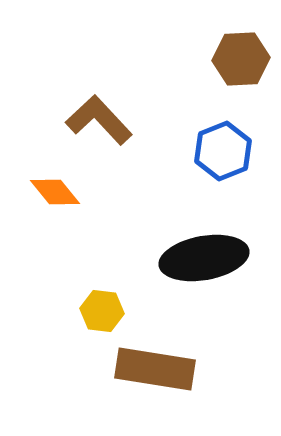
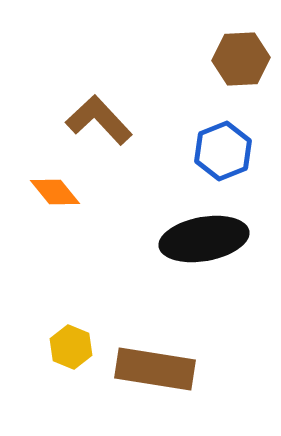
black ellipse: moved 19 px up
yellow hexagon: moved 31 px left, 36 px down; rotated 15 degrees clockwise
